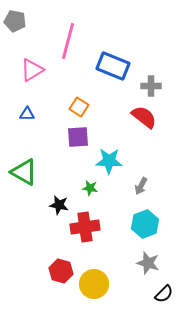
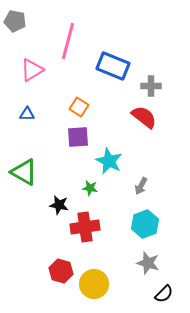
cyan star: rotated 24 degrees clockwise
